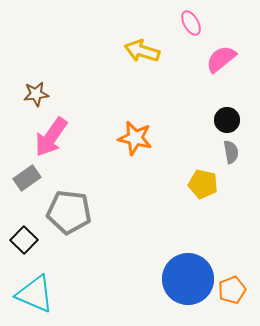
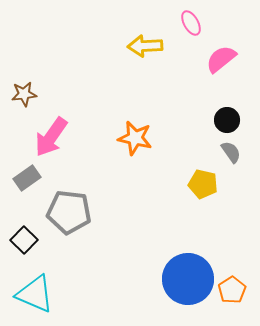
yellow arrow: moved 3 px right, 5 px up; rotated 20 degrees counterclockwise
brown star: moved 12 px left
gray semicircle: rotated 25 degrees counterclockwise
orange pentagon: rotated 12 degrees counterclockwise
